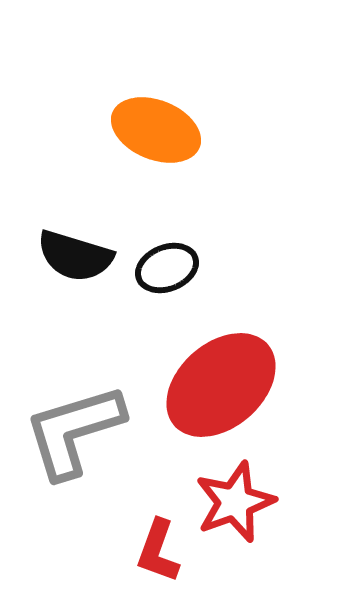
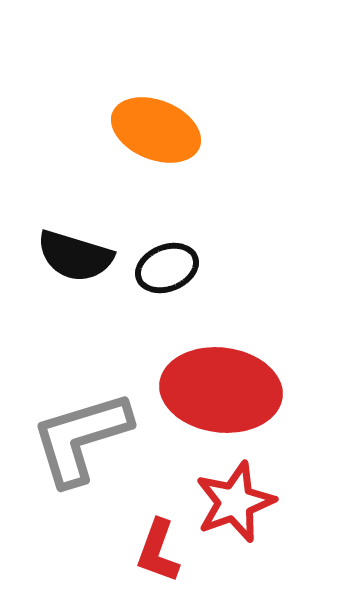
red ellipse: moved 5 px down; rotated 48 degrees clockwise
gray L-shape: moved 7 px right, 7 px down
